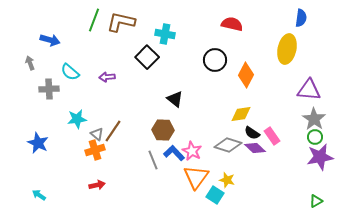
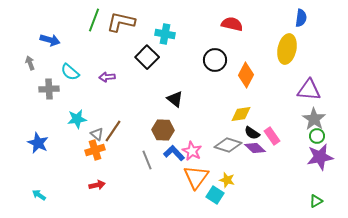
green circle: moved 2 px right, 1 px up
gray line: moved 6 px left
